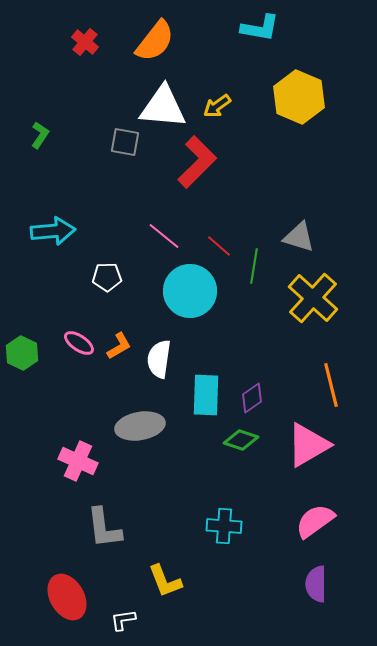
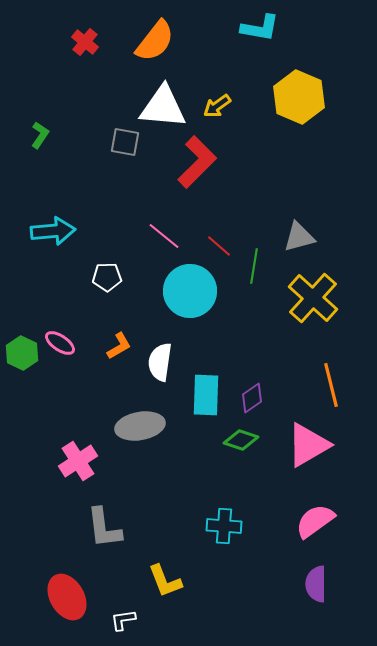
gray triangle: rotated 32 degrees counterclockwise
pink ellipse: moved 19 px left
white semicircle: moved 1 px right, 3 px down
pink cross: rotated 33 degrees clockwise
